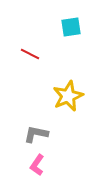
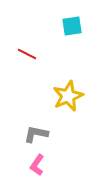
cyan square: moved 1 px right, 1 px up
red line: moved 3 px left
